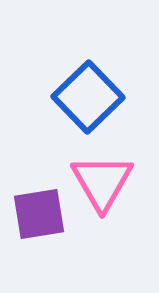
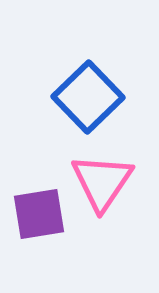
pink triangle: rotated 4 degrees clockwise
